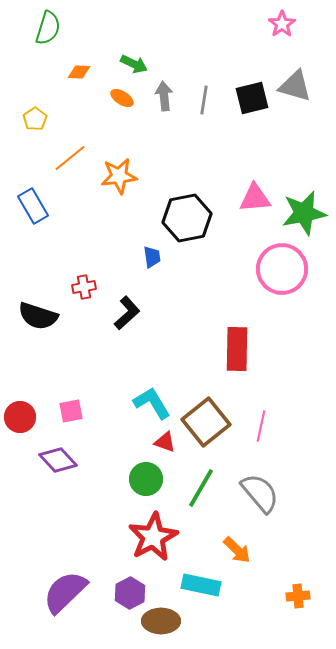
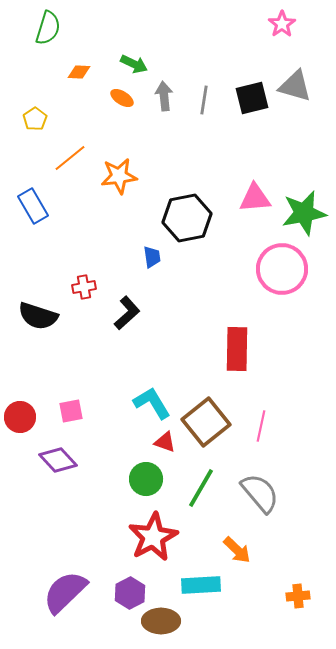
cyan rectangle: rotated 15 degrees counterclockwise
